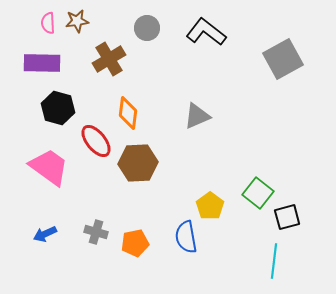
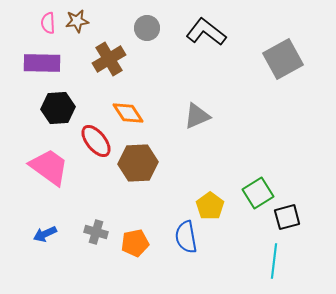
black hexagon: rotated 20 degrees counterclockwise
orange diamond: rotated 40 degrees counterclockwise
green square: rotated 20 degrees clockwise
